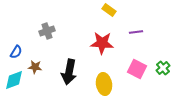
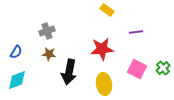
yellow rectangle: moved 2 px left
red star: moved 6 px down; rotated 10 degrees counterclockwise
brown star: moved 14 px right, 13 px up
cyan diamond: moved 3 px right
